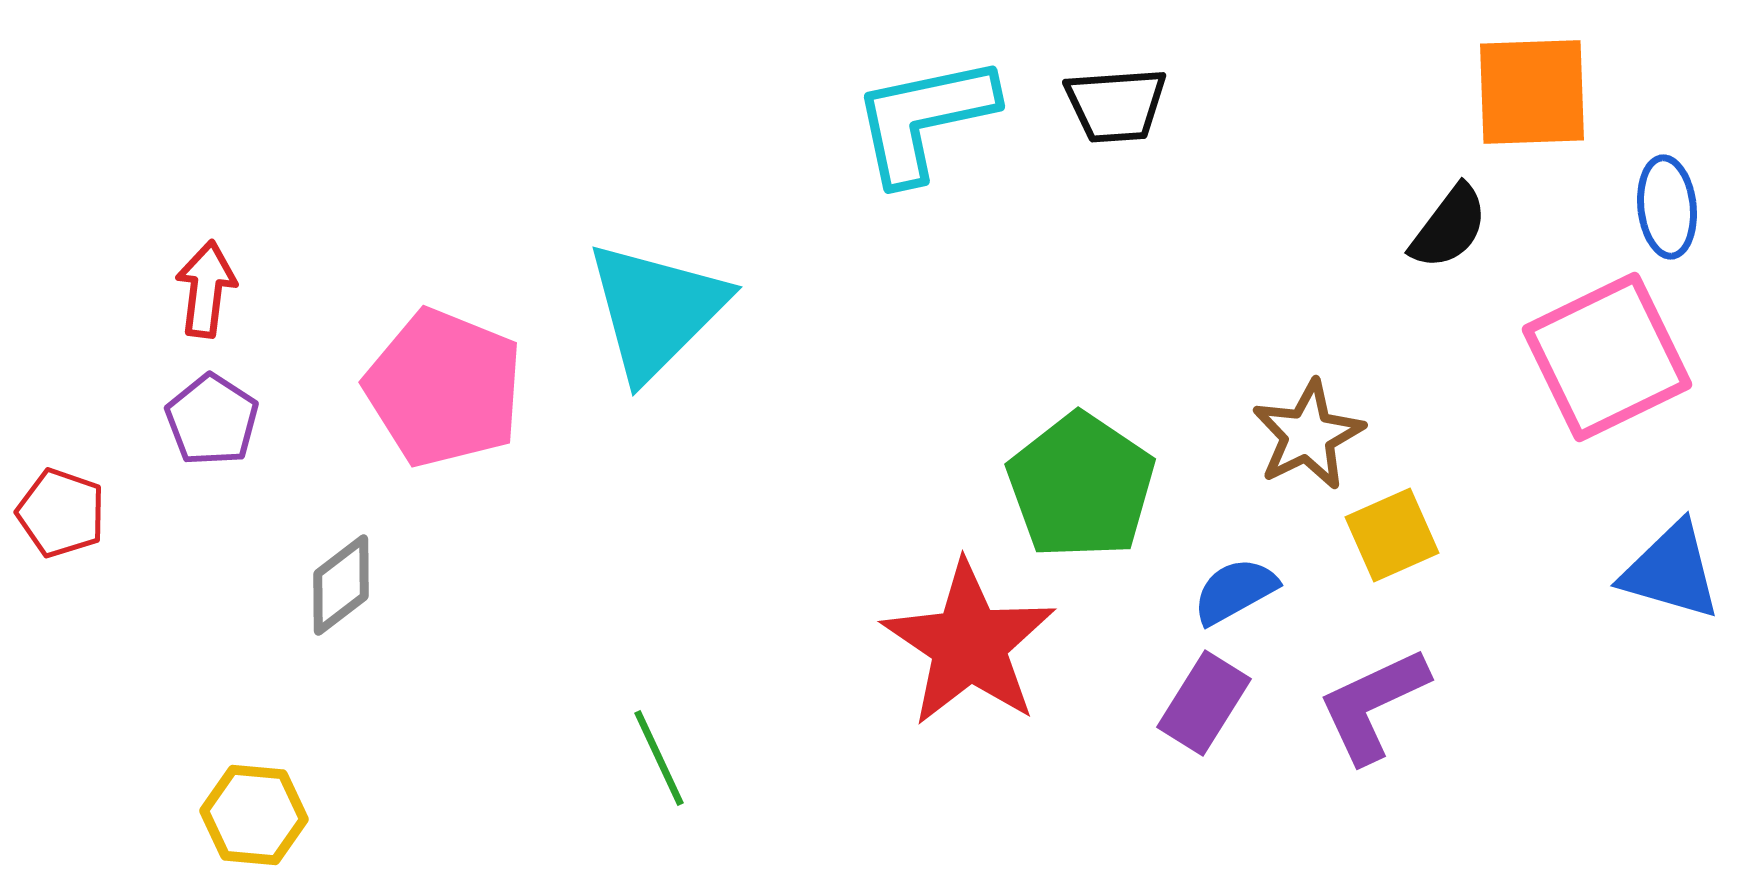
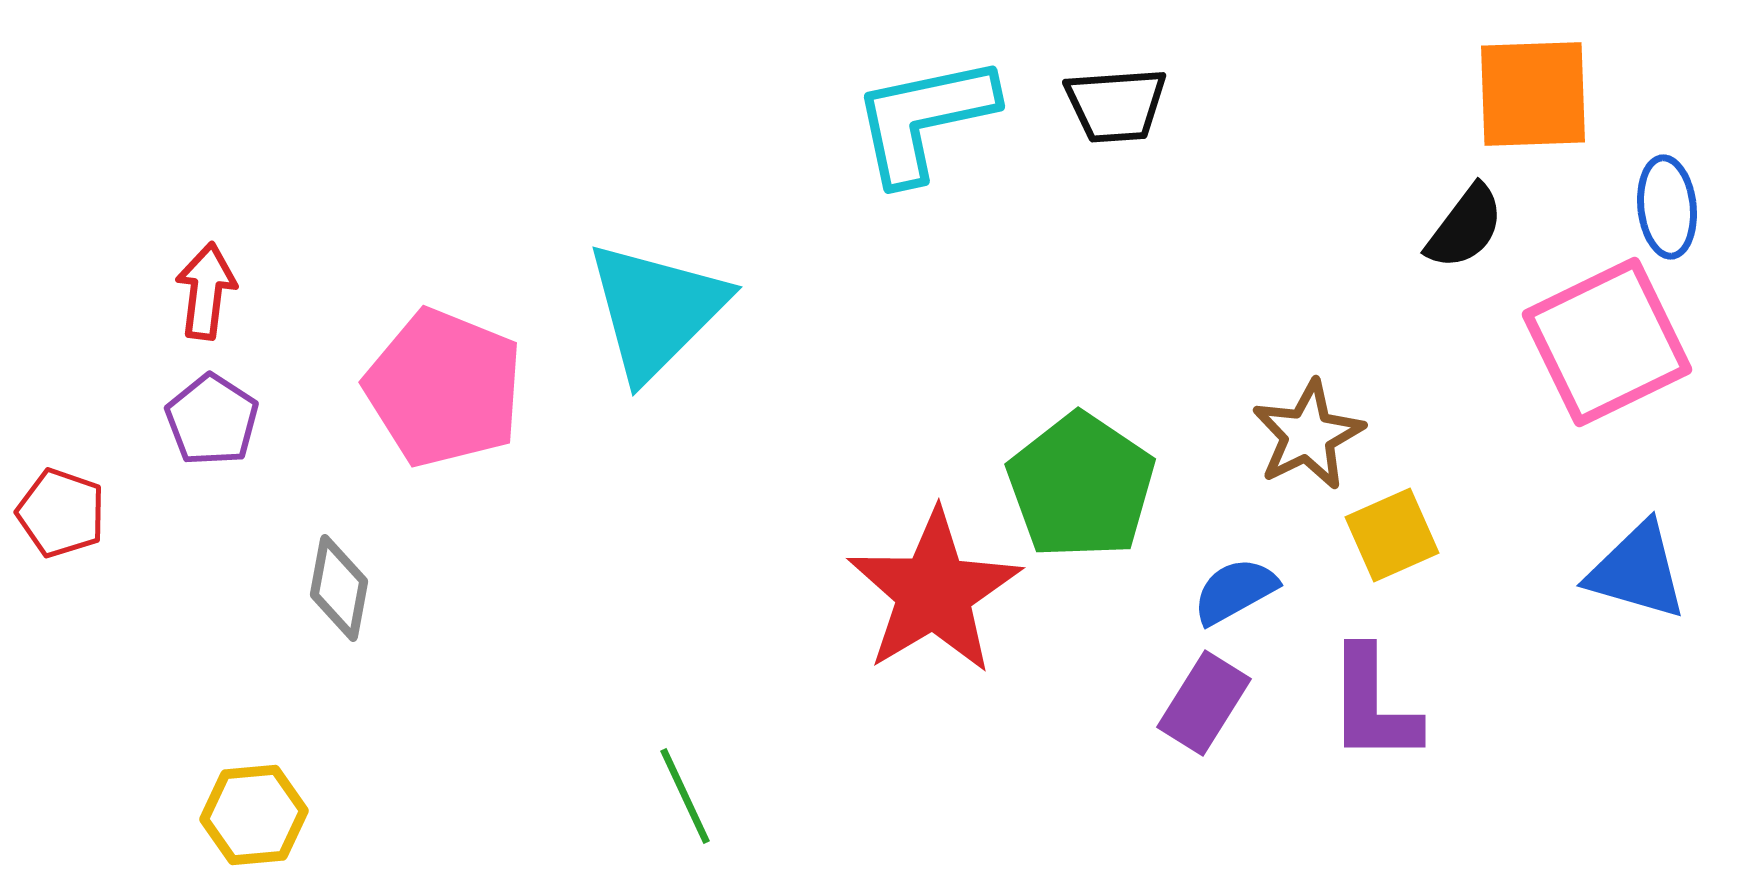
orange square: moved 1 px right, 2 px down
black semicircle: moved 16 px right
red arrow: moved 2 px down
pink square: moved 15 px up
blue triangle: moved 34 px left
gray diamond: moved 2 px left, 3 px down; rotated 42 degrees counterclockwise
red star: moved 35 px left, 52 px up; rotated 7 degrees clockwise
purple L-shape: rotated 65 degrees counterclockwise
green line: moved 26 px right, 38 px down
yellow hexagon: rotated 10 degrees counterclockwise
